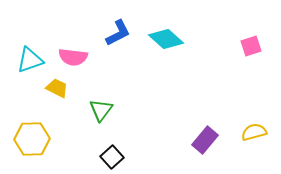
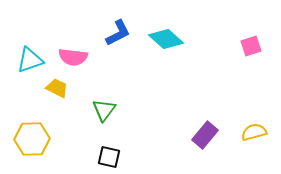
green triangle: moved 3 px right
purple rectangle: moved 5 px up
black square: moved 3 px left; rotated 35 degrees counterclockwise
